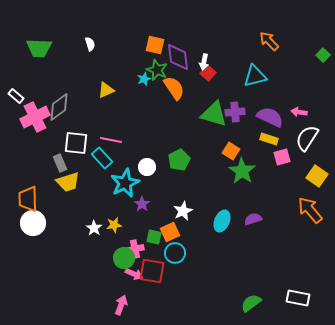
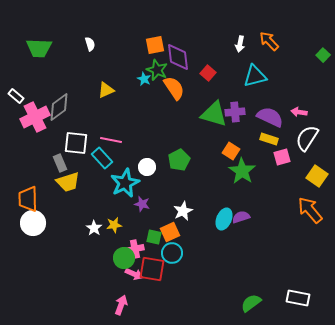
orange square at (155, 45): rotated 24 degrees counterclockwise
white arrow at (204, 62): moved 36 px right, 18 px up
cyan star at (144, 79): rotated 24 degrees counterclockwise
purple star at (142, 204): rotated 21 degrees counterclockwise
purple semicircle at (253, 219): moved 12 px left, 2 px up
cyan ellipse at (222, 221): moved 2 px right, 2 px up
cyan circle at (175, 253): moved 3 px left
red square at (152, 271): moved 2 px up
